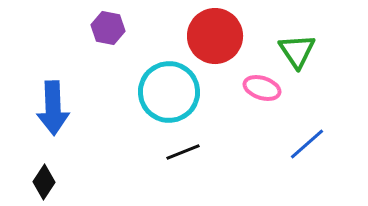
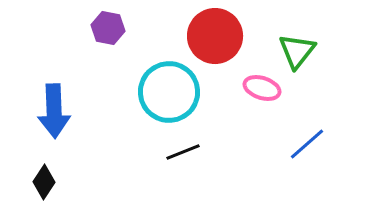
green triangle: rotated 12 degrees clockwise
blue arrow: moved 1 px right, 3 px down
